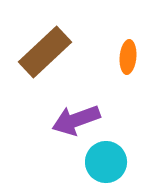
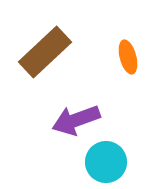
orange ellipse: rotated 20 degrees counterclockwise
